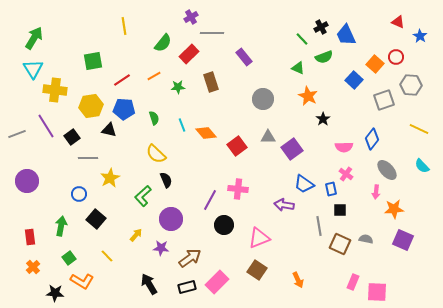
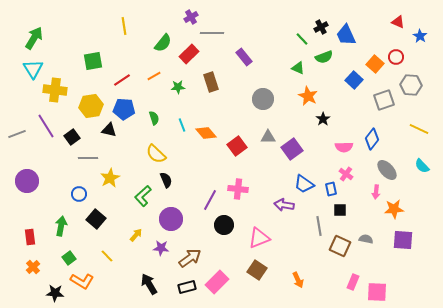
purple square at (403, 240): rotated 20 degrees counterclockwise
brown square at (340, 244): moved 2 px down
